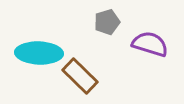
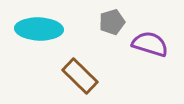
gray pentagon: moved 5 px right
cyan ellipse: moved 24 px up
